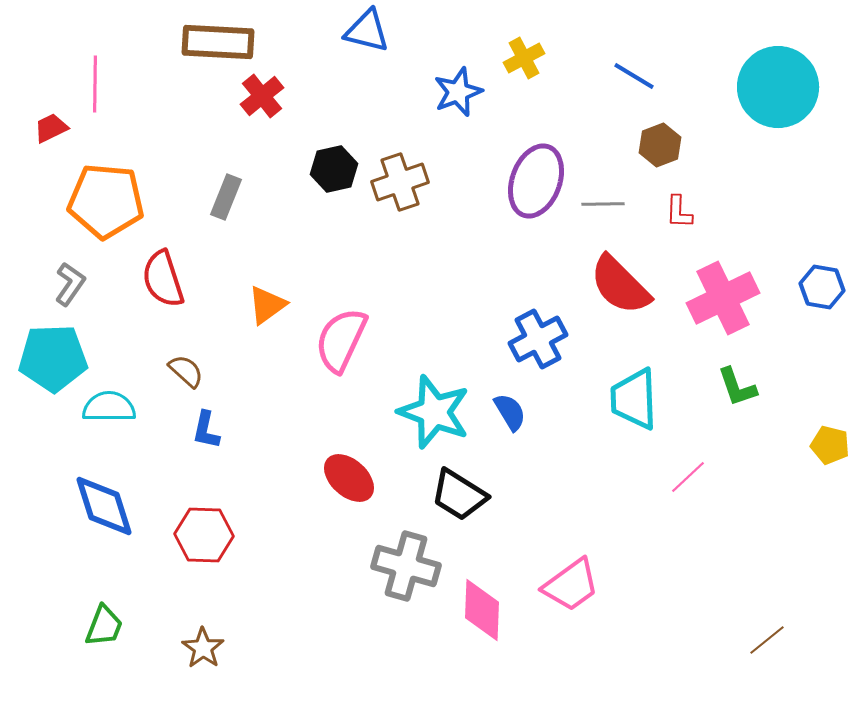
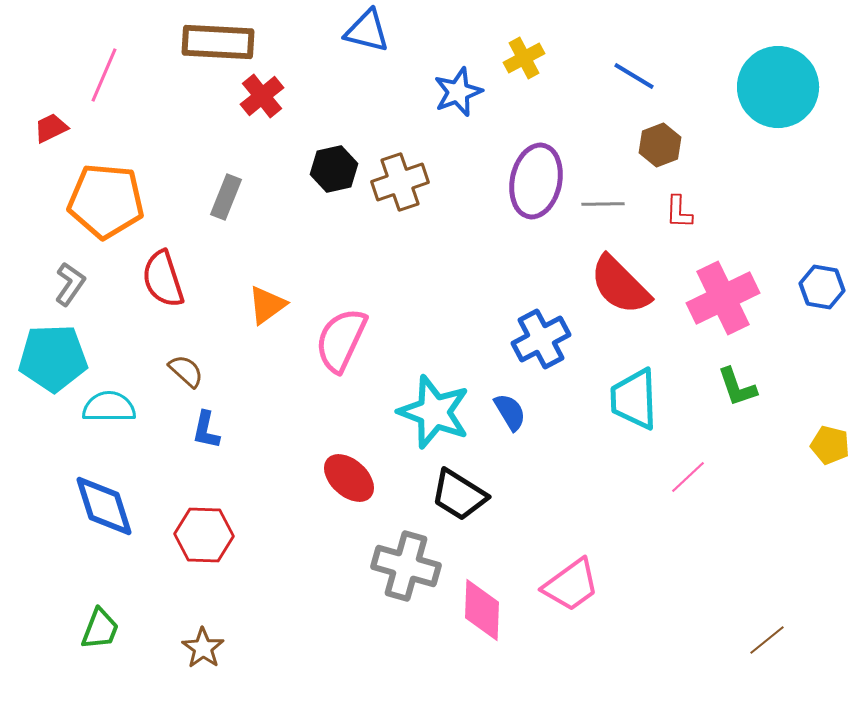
pink line at (95, 84): moved 9 px right, 9 px up; rotated 22 degrees clockwise
purple ellipse at (536, 181): rotated 8 degrees counterclockwise
blue cross at (538, 339): moved 3 px right
green trapezoid at (104, 626): moved 4 px left, 3 px down
